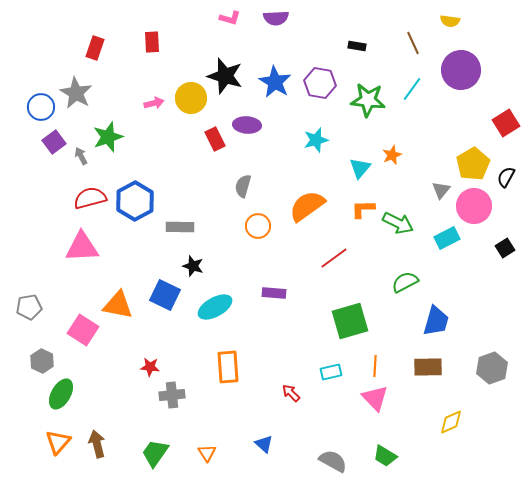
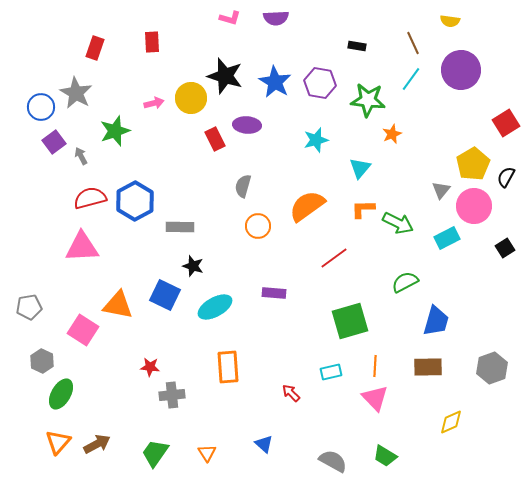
cyan line at (412, 89): moved 1 px left, 10 px up
green star at (108, 137): moved 7 px right, 6 px up
orange star at (392, 155): moved 21 px up
brown arrow at (97, 444): rotated 76 degrees clockwise
